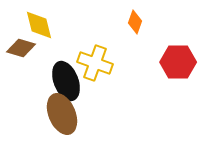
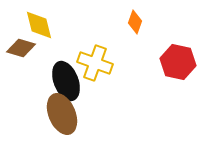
red hexagon: rotated 12 degrees clockwise
